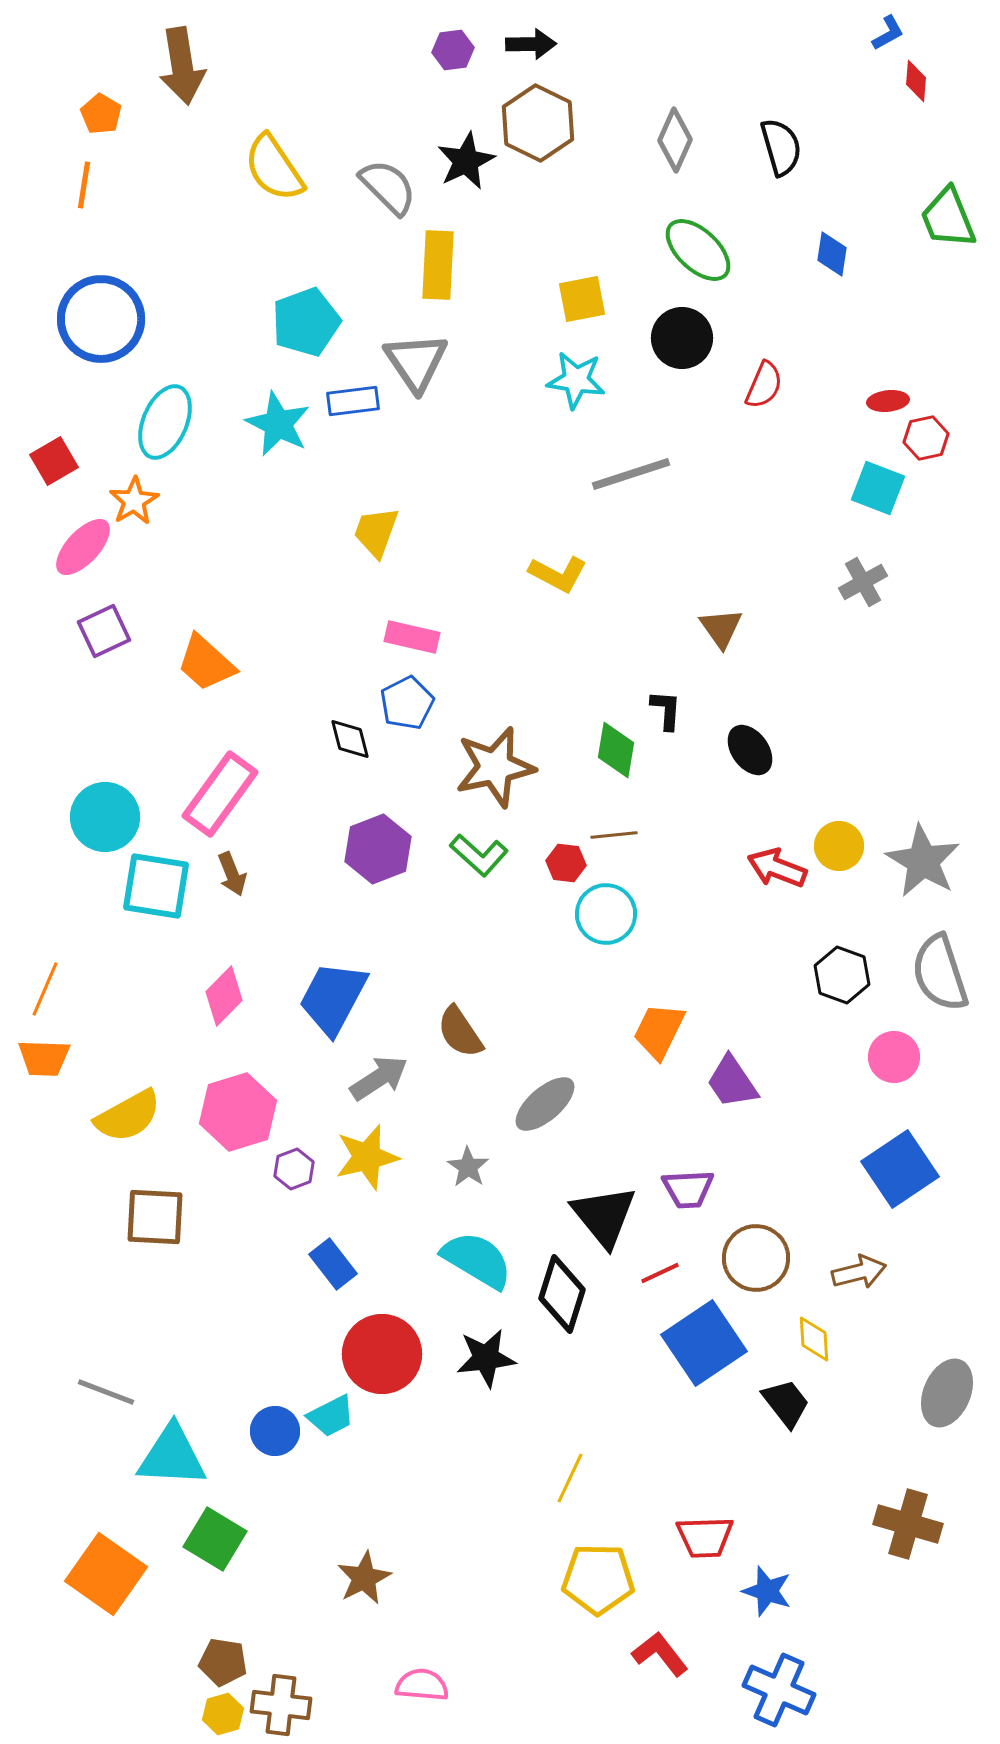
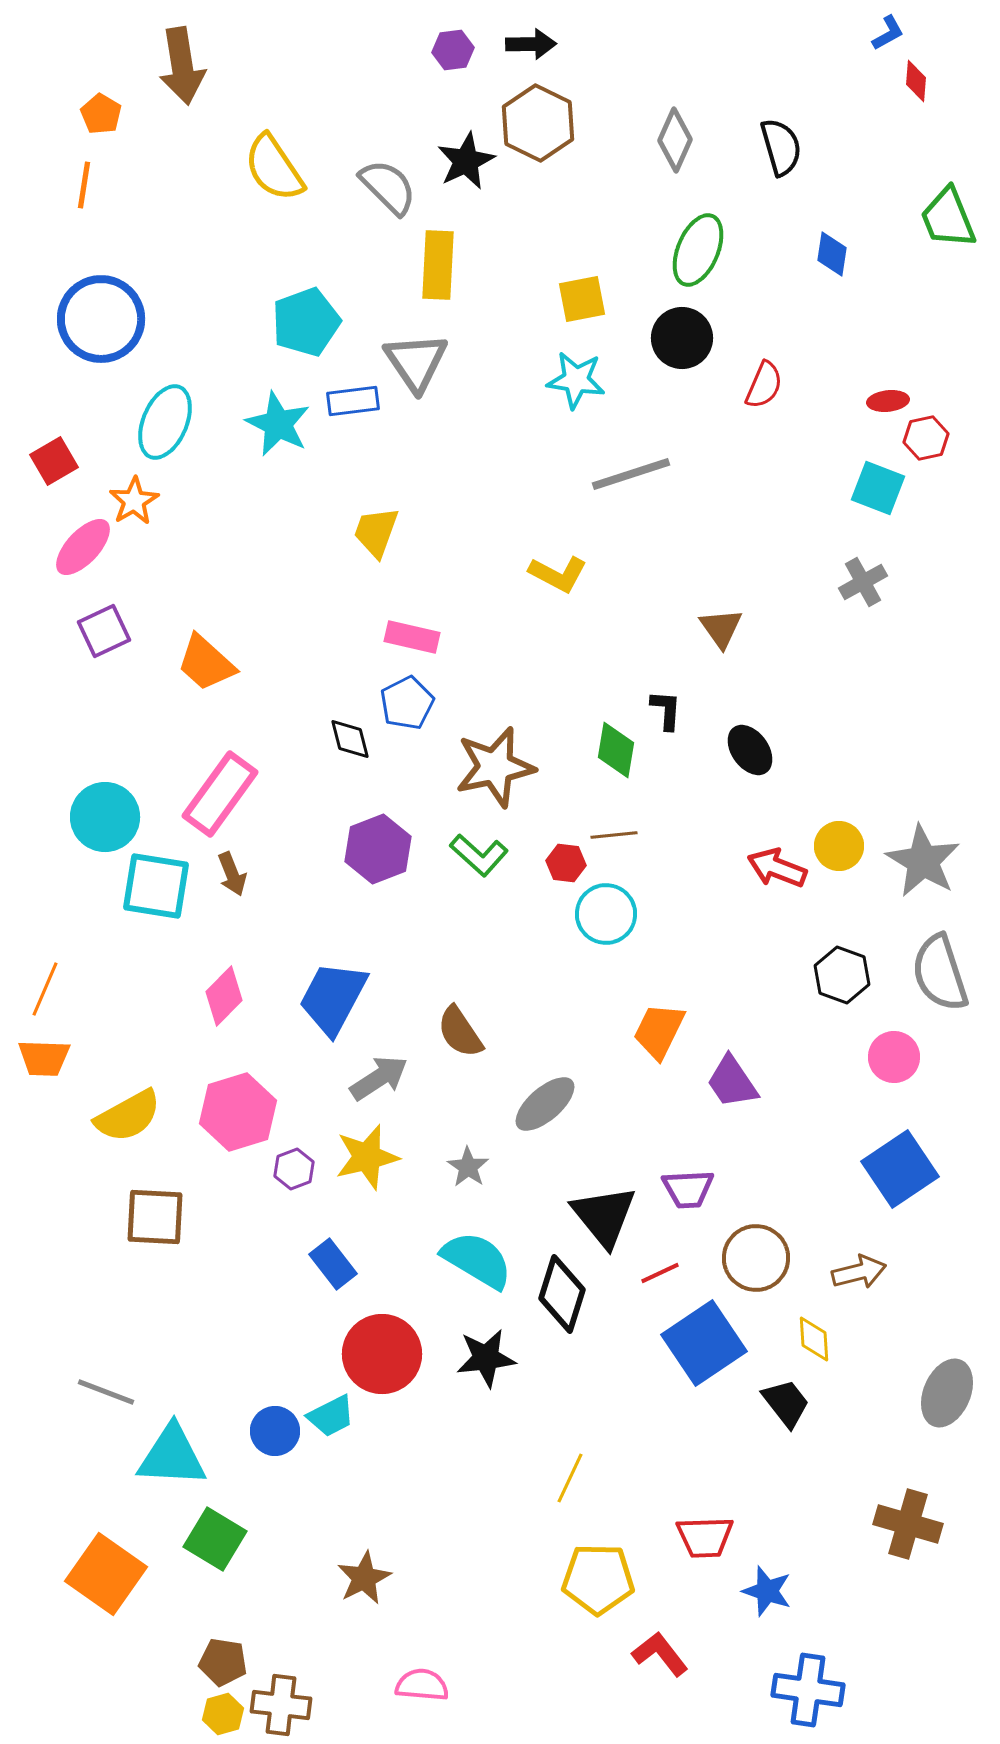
green ellipse at (698, 250): rotated 70 degrees clockwise
blue cross at (779, 1690): moved 29 px right; rotated 16 degrees counterclockwise
